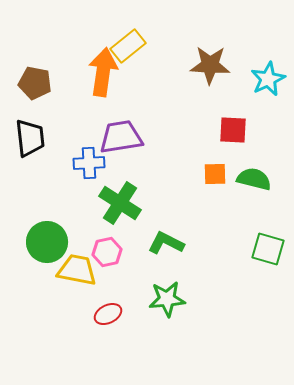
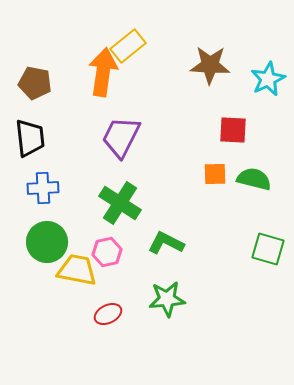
purple trapezoid: rotated 54 degrees counterclockwise
blue cross: moved 46 px left, 25 px down
